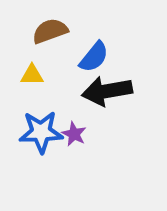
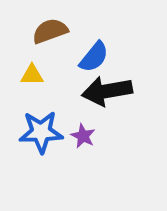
purple star: moved 9 px right, 2 px down
